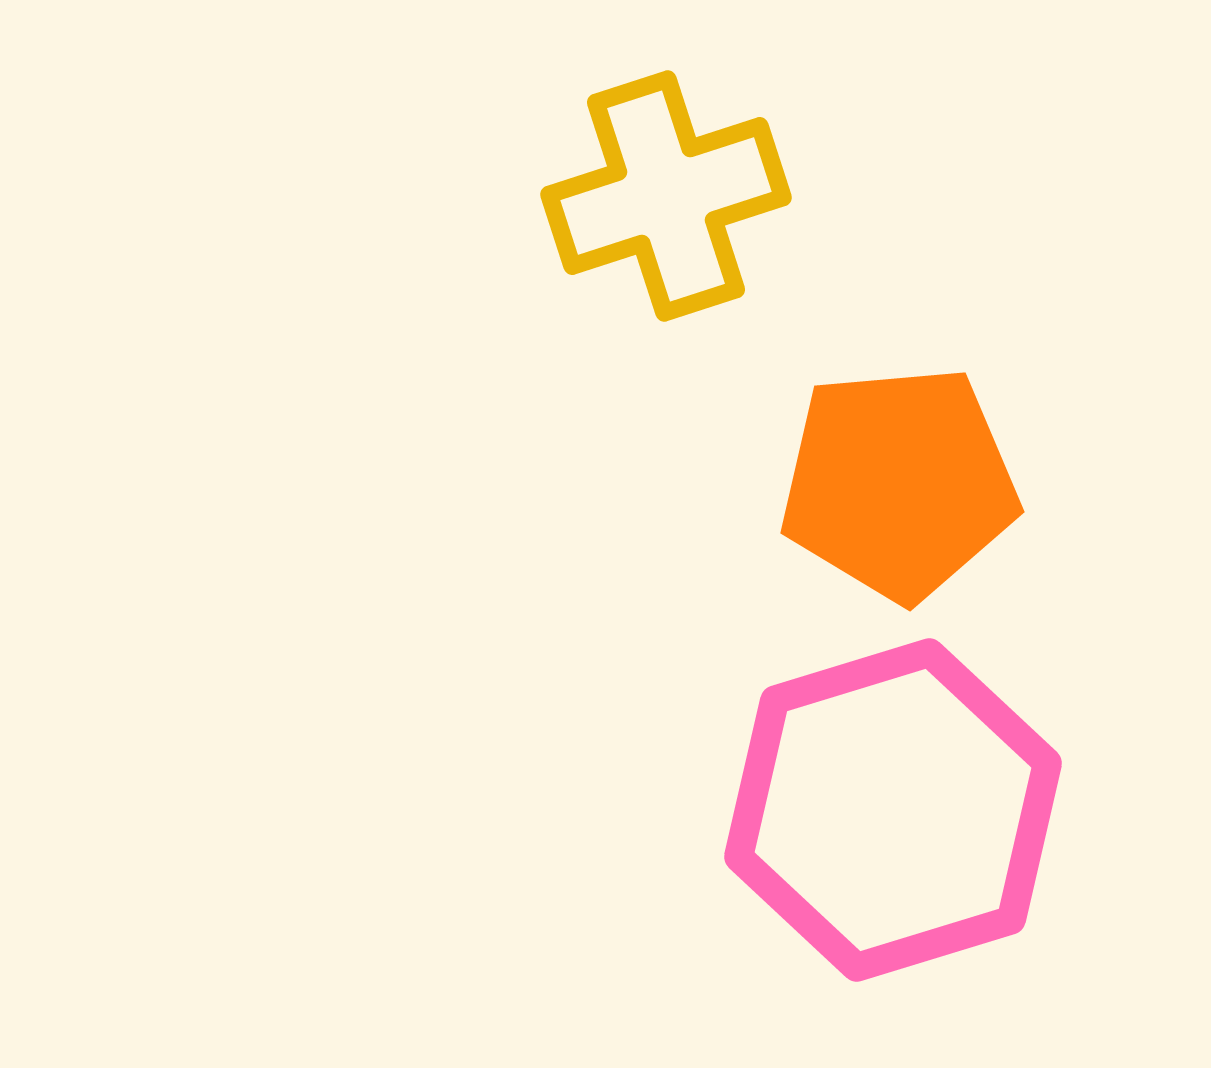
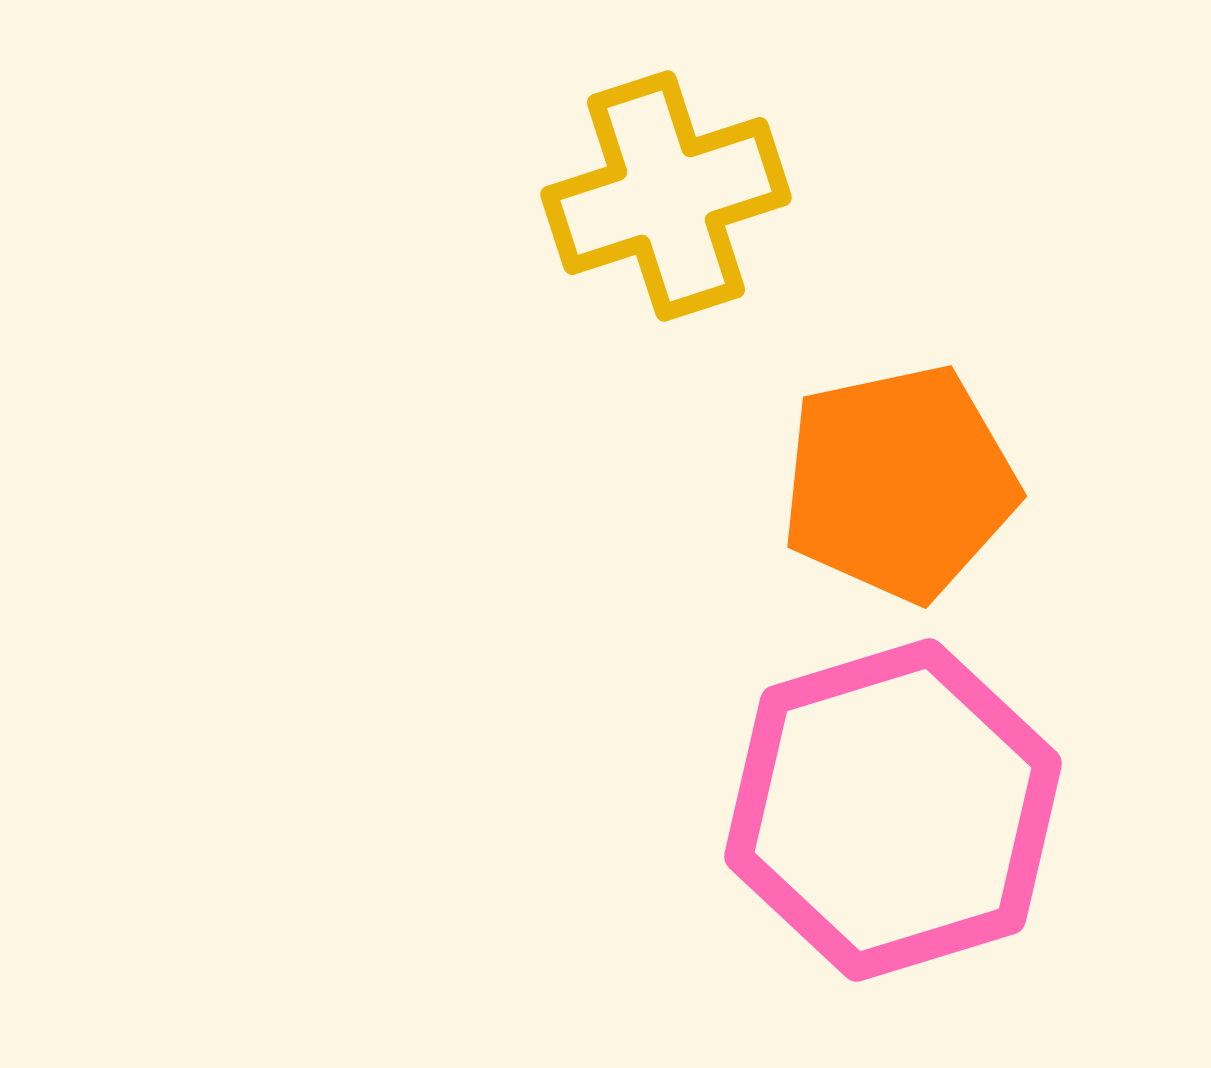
orange pentagon: rotated 7 degrees counterclockwise
